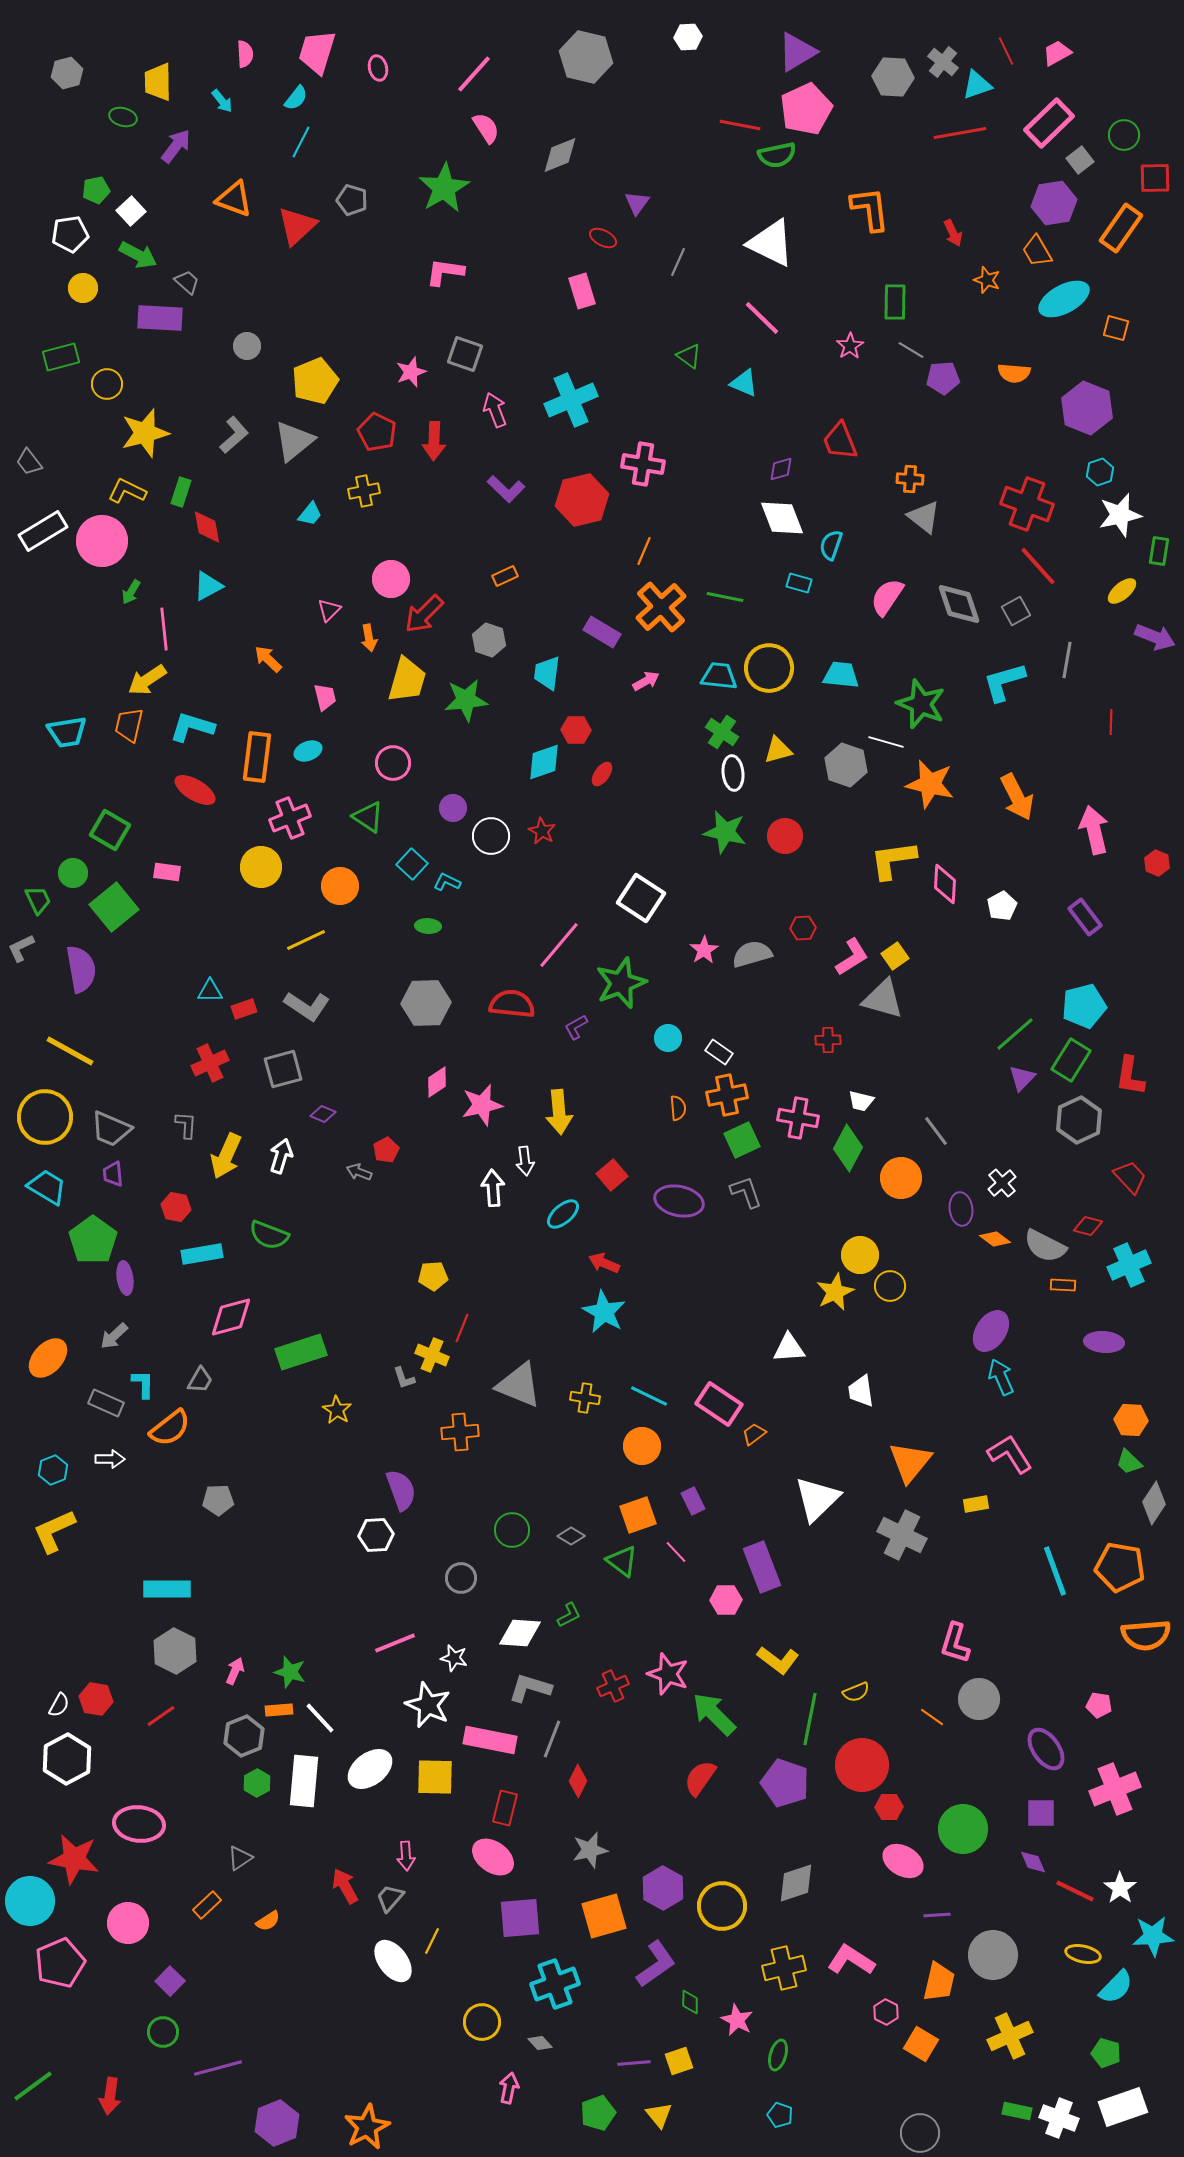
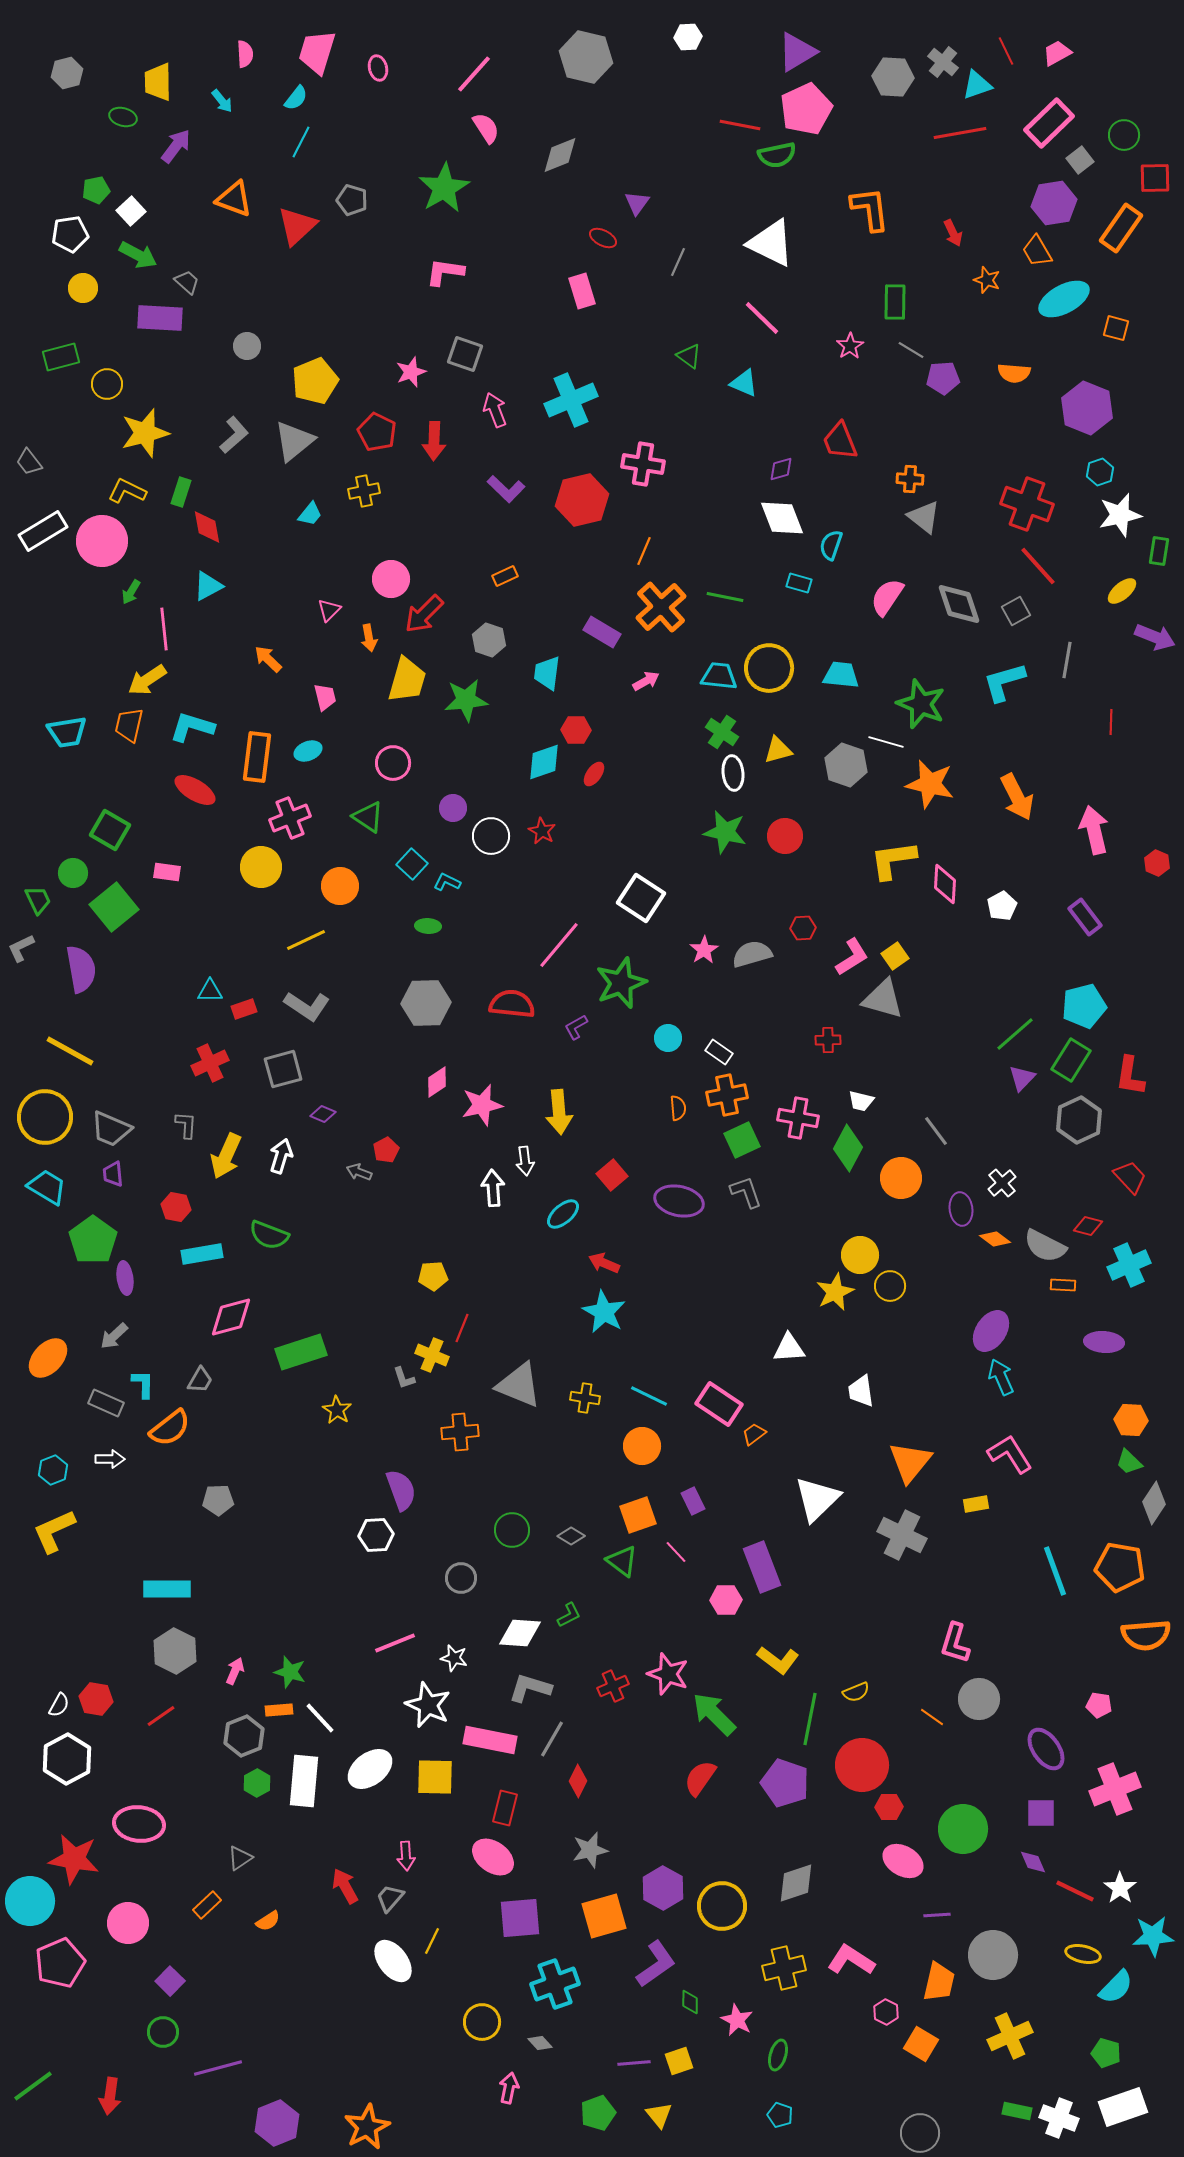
red ellipse at (602, 774): moved 8 px left
gray line at (552, 1739): rotated 9 degrees clockwise
